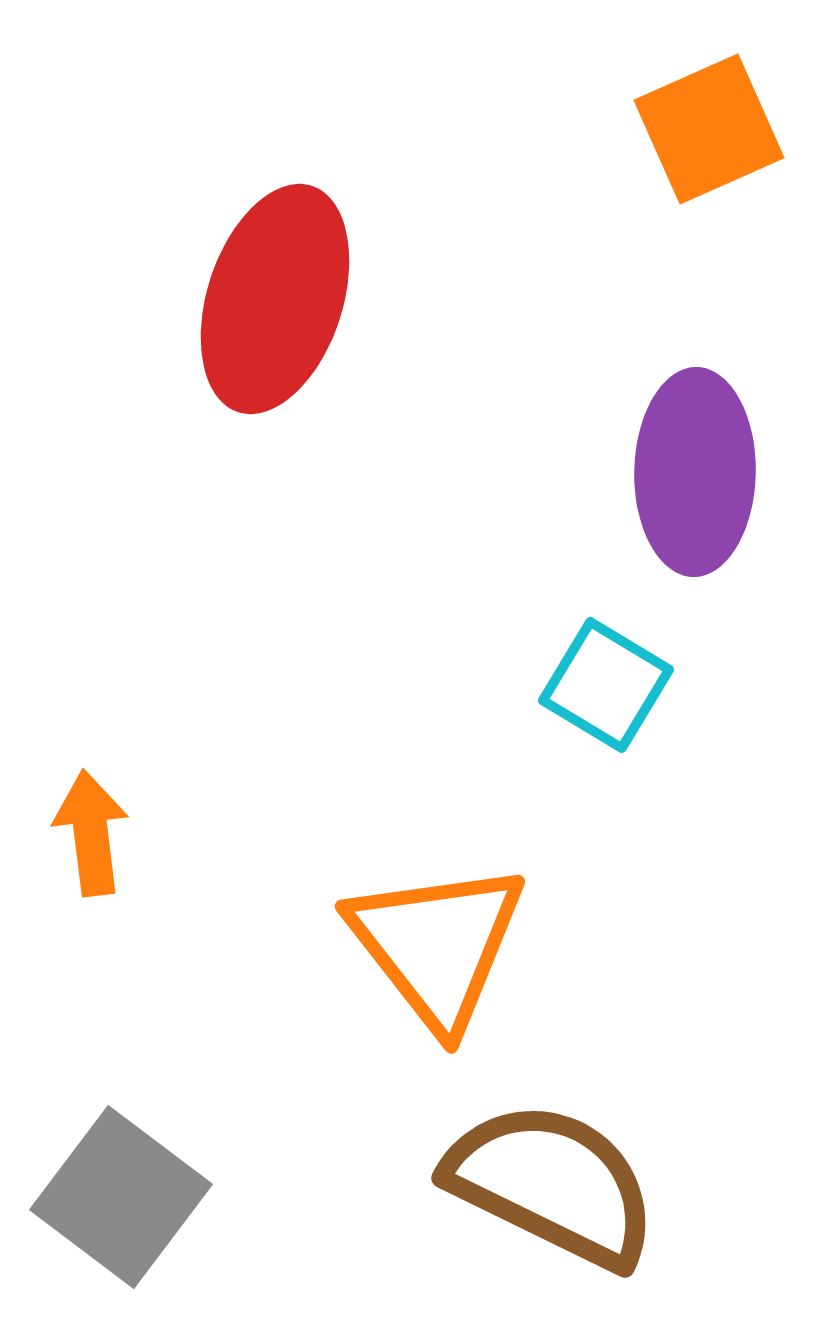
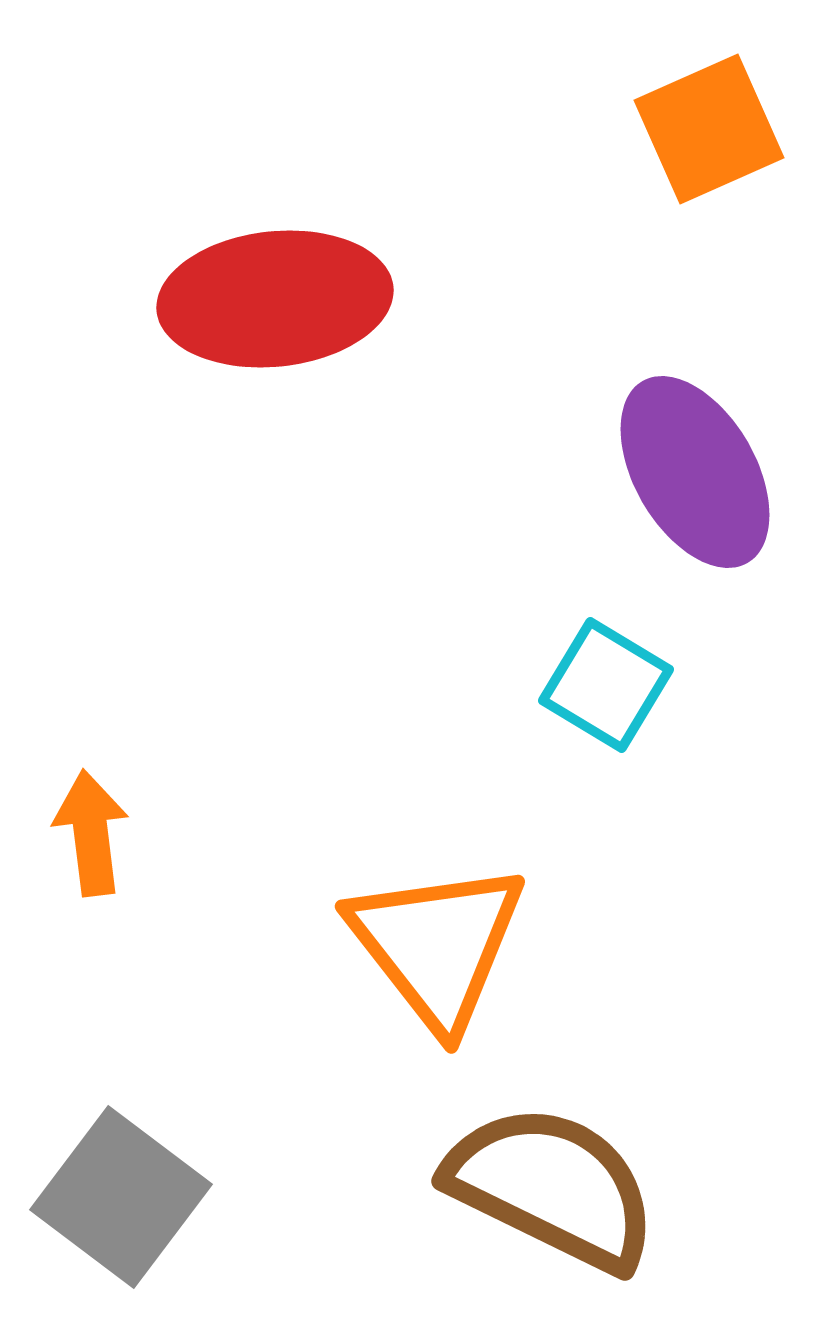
red ellipse: rotated 66 degrees clockwise
purple ellipse: rotated 31 degrees counterclockwise
brown semicircle: moved 3 px down
